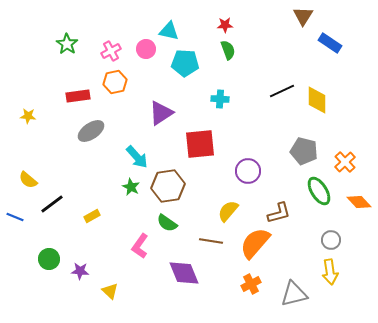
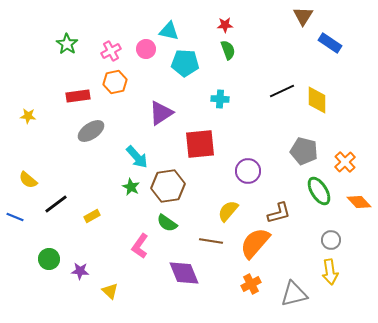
black line at (52, 204): moved 4 px right
